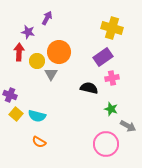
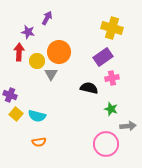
gray arrow: rotated 35 degrees counterclockwise
orange semicircle: rotated 40 degrees counterclockwise
